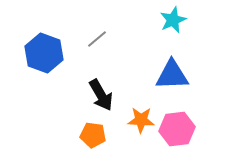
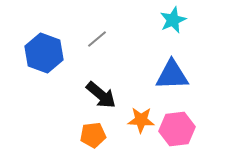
black arrow: rotated 20 degrees counterclockwise
orange pentagon: rotated 15 degrees counterclockwise
